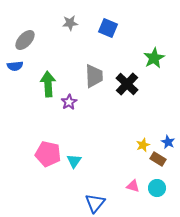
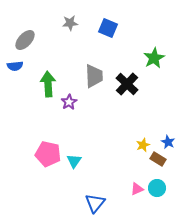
pink triangle: moved 4 px right, 3 px down; rotated 40 degrees counterclockwise
